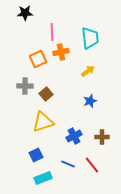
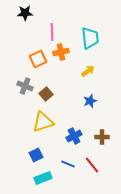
gray cross: rotated 21 degrees clockwise
